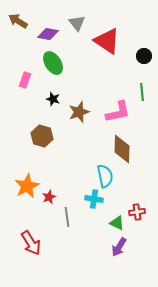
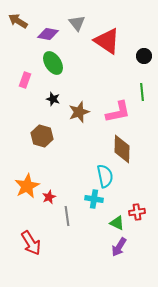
gray line: moved 1 px up
